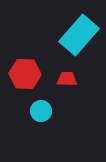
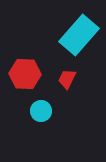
red trapezoid: rotated 65 degrees counterclockwise
